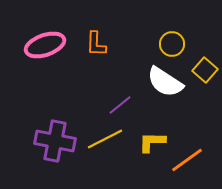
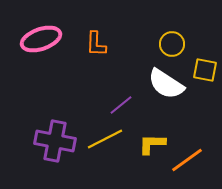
pink ellipse: moved 4 px left, 6 px up
yellow square: rotated 30 degrees counterclockwise
white semicircle: moved 1 px right, 2 px down
purple line: moved 1 px right
yellow L-shape: moved 2 px down
